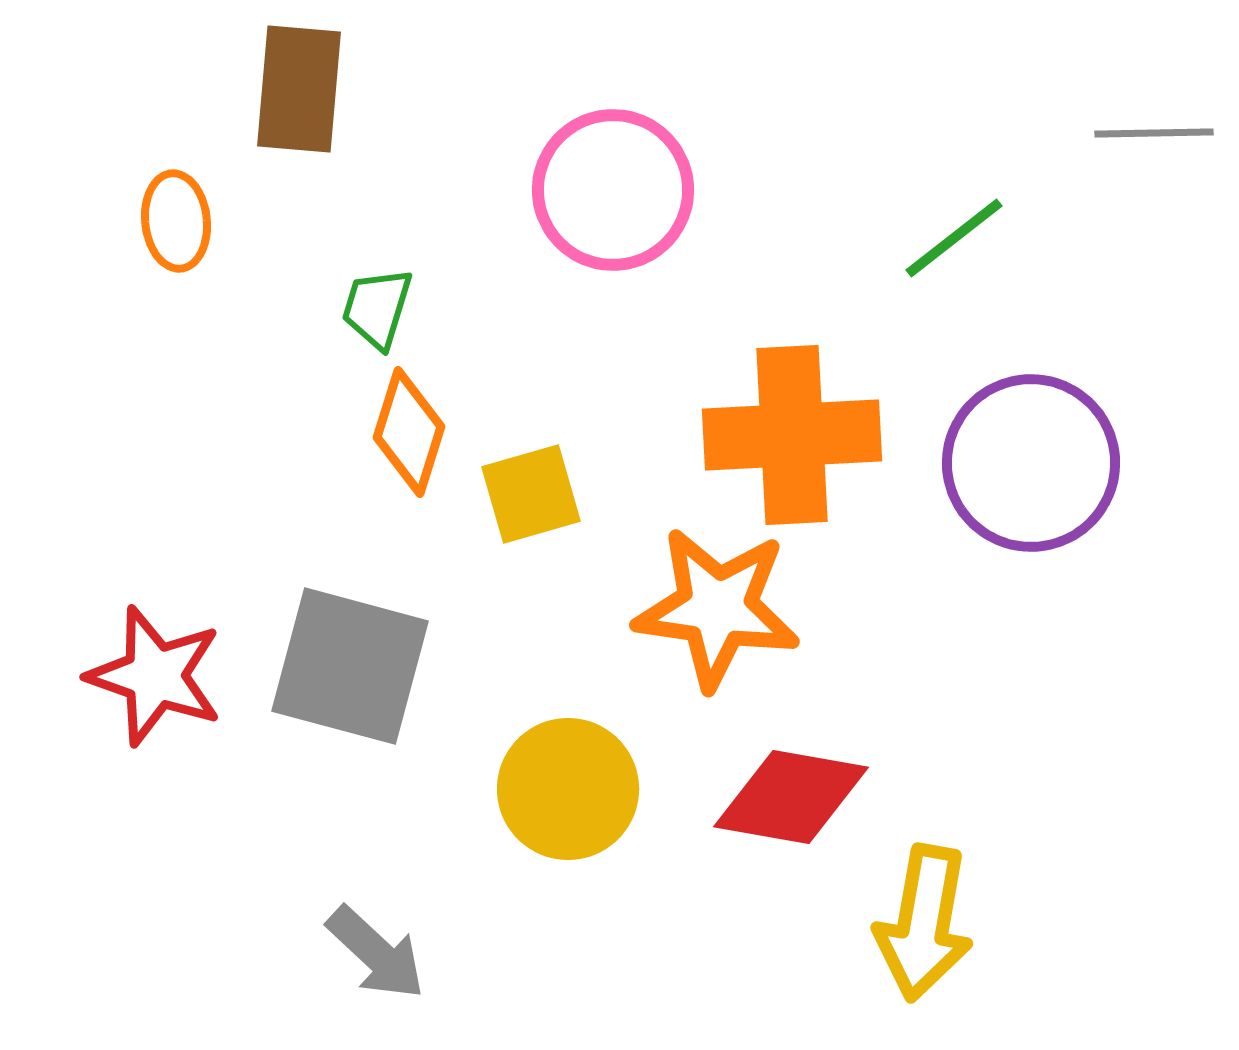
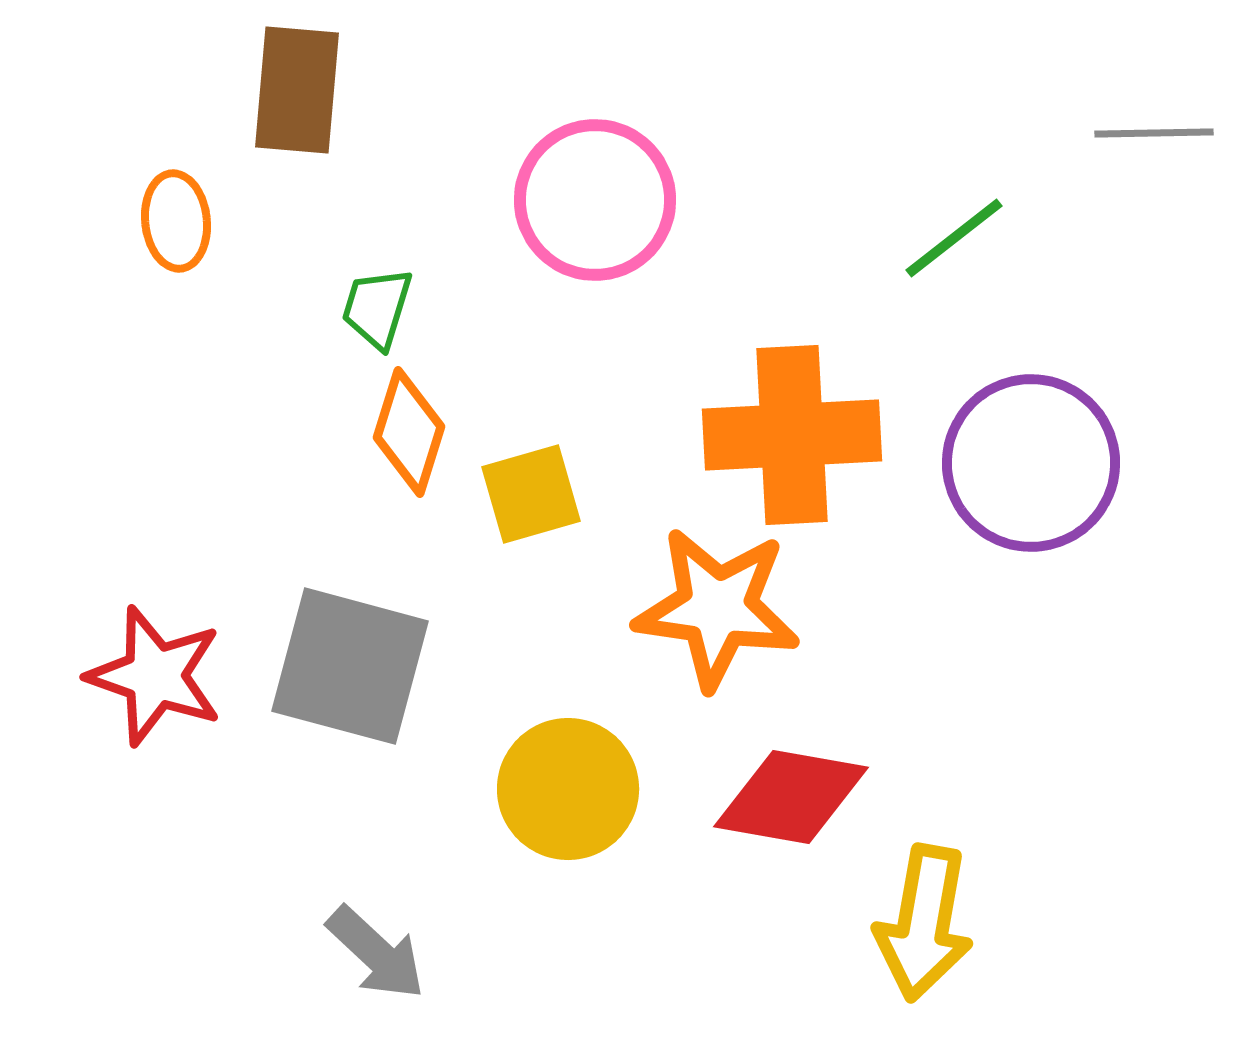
brown rectangle: moved 2 px left, 1 px down
pink circle: moved 18 px left, 10 px down
